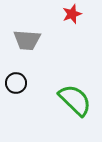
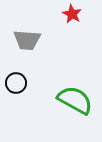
red star: rotated 24 degrees counterclockwise
green semicircle: rotated 15 degrees counterclockwise
